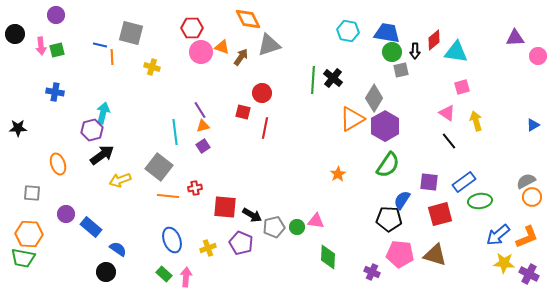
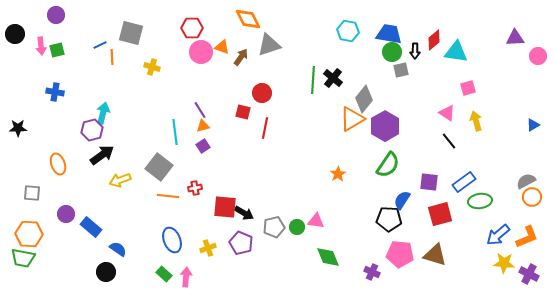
blue trapezoid at (387, 33): moved 2 px right, 1 px down
blue line at (100, 45): rotated 40 degrees counterclockwise
pink square at (462, 87): moved 6 px right, 1 px down
gray diamond at (374, 98): moved 10 px left, 1 px down; rotated 8 degrees clockwise
black arrow at (252, 215): moved 8 px left, 2 px up
green diamond at (328, 257): rotated 25 degrees counterclockwise
